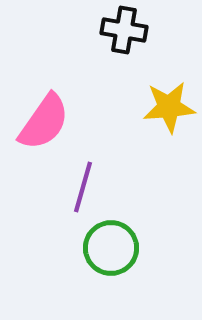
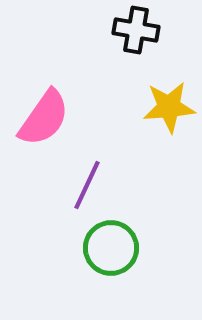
black cross: moved 12 px right
pink semicircle: moved 4 px up
purple line: moved 4 px right, 2 px up; rotated 9 degrees clockwise
